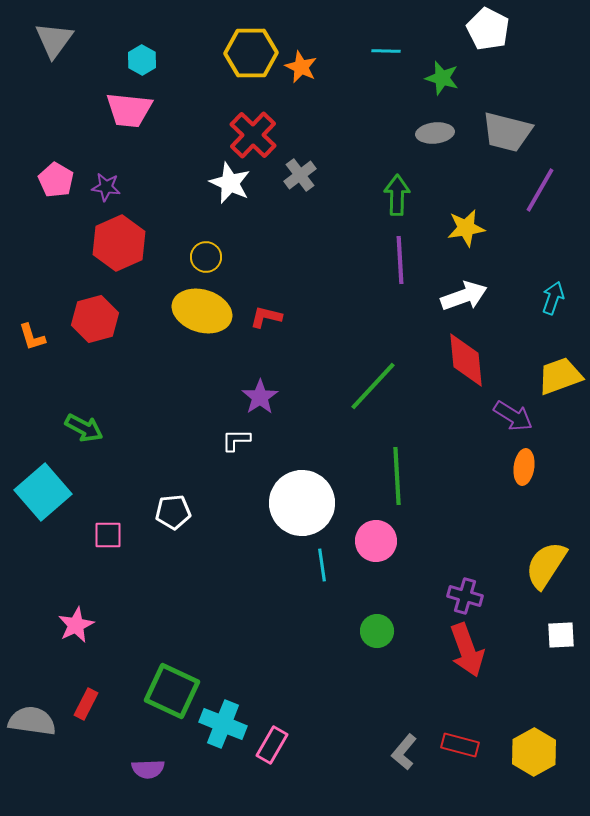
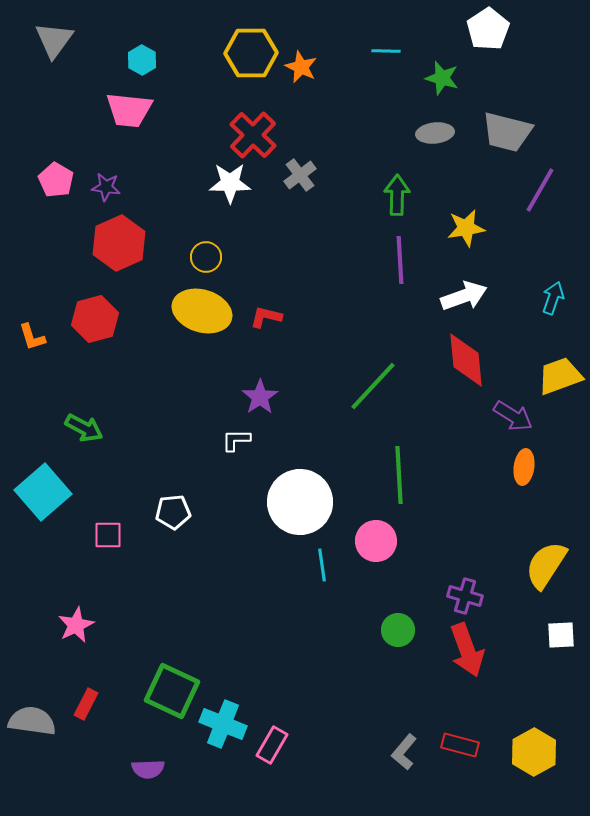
white pentagon at (488, 29): rotated 12 degrees clockwise
white star at (230, 183): rotated 24 degrees counterclockwise
green line at (397, 476): moved 2 px right, 1 px up
white circle at (302, 503): moved 2 px left, 1 px up
green circle at (377, 631): moved 21 px right, 1 px up
